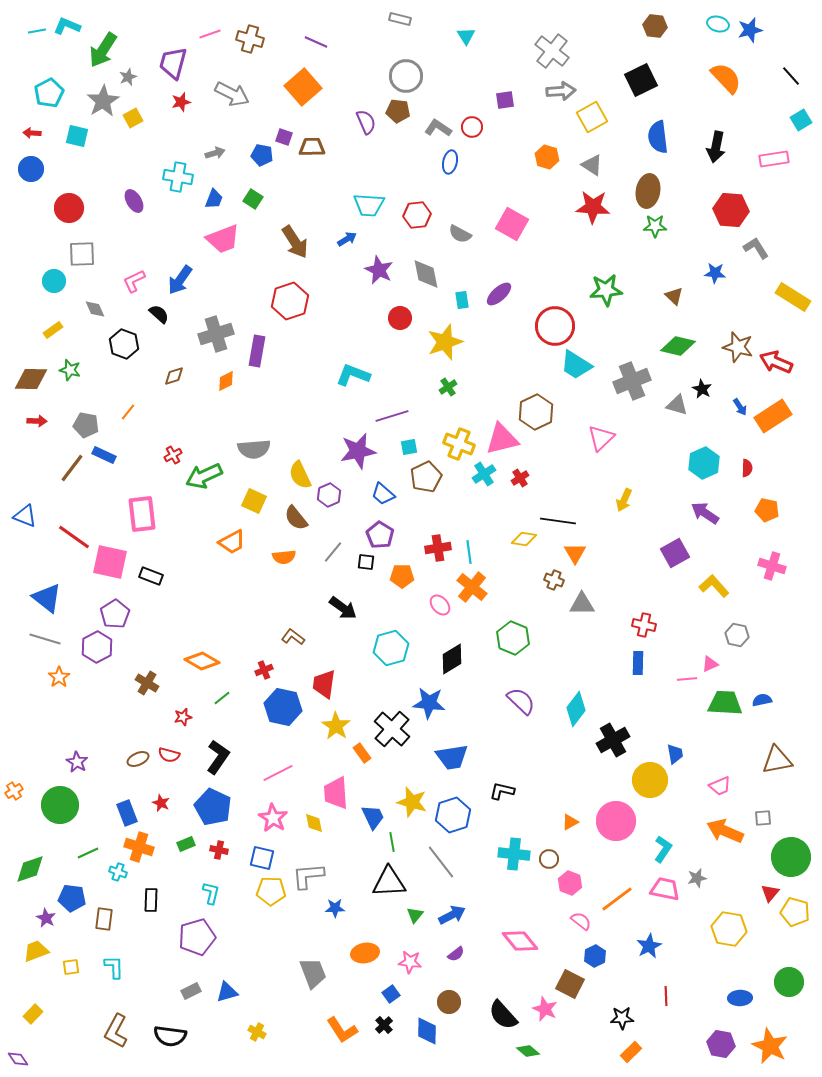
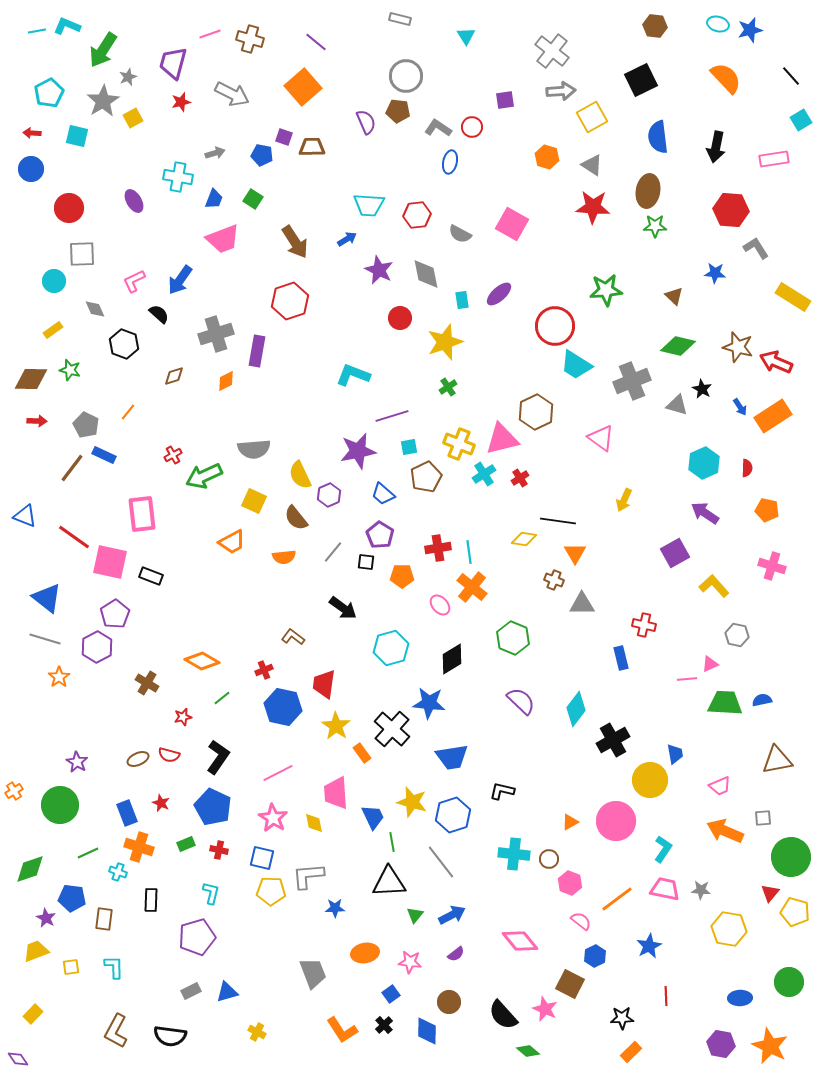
purple line at (316, 42): rotated 15 degrees clockwise
gray pentagon at (86, 425): rotated 15 degrees clockwise
pink triangle at (601, 438): rotated 40 degrees counterclockwise
blue rectangle at (638, 663): moved 17 px left, 5 px up; rotated 15 degrees counterclockwise
gray star at (697, 878): moved 4 px right, 12 px down; rotated 18 degrees clockwise
